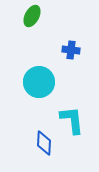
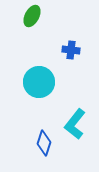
cyan L-shape: moved 3 px right, 4 px down; rotated 136 degrees counterclockwise
blue diamond: rotated 15 degrees clockwise
